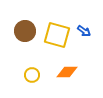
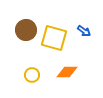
brown circle: moved 1 px right, 1 px up
yellow square: moved 3 px left, 3 px down
